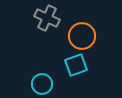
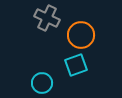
orange circle: moved 1 px left, 1 px up
cyan circle: moved 1 px up
